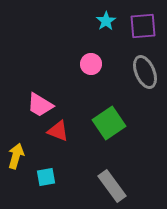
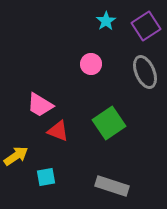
purple square: moved 3 px right; rotated 28 degrees counterclockwise
yellow arrow: rotated 40 degrees clockwise
gray rectangle: rotated 36 degrees counterclockwise
